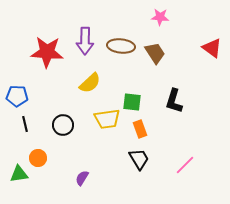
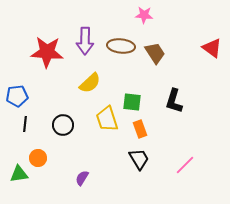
pink star: moved 16 px left, 2 px up
blue pentagon: rotated 10 degrees counterclockwise
yellow trapezoid: rotated 80 degrees clockwise
black line: rotated 21 degrees clockwise
